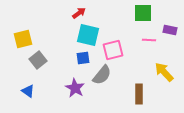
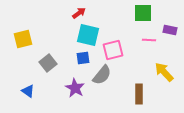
gray square: moved 10 px right, 3 px down
